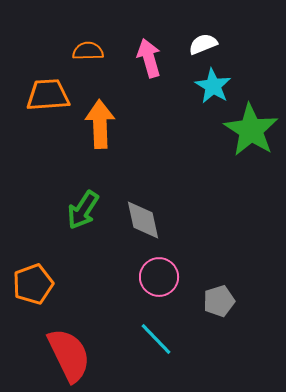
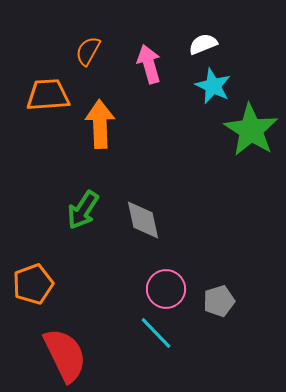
orange semicircle: rotated 60 degrees counterclockwise
pink arrow: moved 6 px down
cyan star: rotated 6 degrees counterclockwise
pink circle: moved 7 px right, 12 px down
cyan line: moved 6 px up
red semicircle: moved 4 px left
